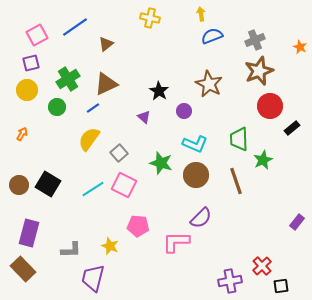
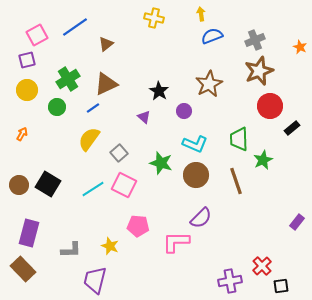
yellow cross at (150, 18): moved 4 px right
purple square at (31, 63): moved 4 px left, 3 px up
brown star at (209, 84): rotated 16 degrees clockwise
purple trapezoid at (93, 278): moved 2 px right, 2 px down
